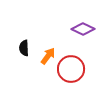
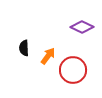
purple diamond: moved 1 px left, 2 px up
red circle: moved 2 px right, 1 px down
